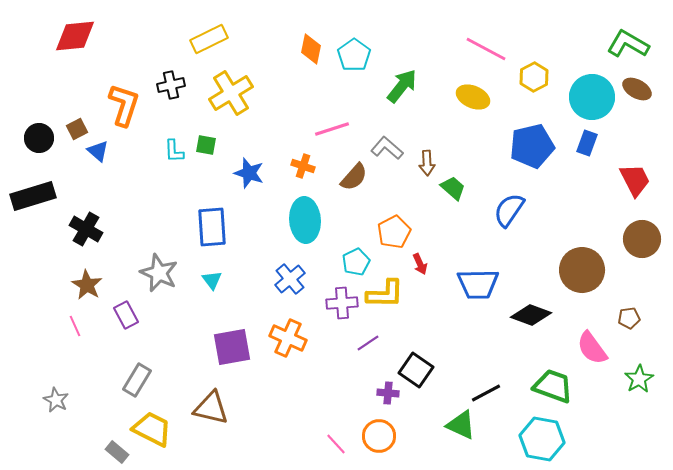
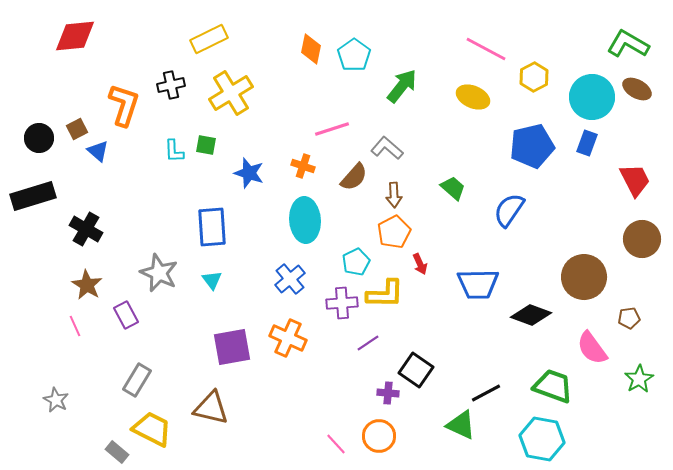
brown arrow at (427, 163): moved 33 px left, 32 px down
brown circle at (582, 270): moved 2 px right, 7 px down
